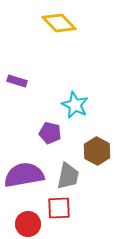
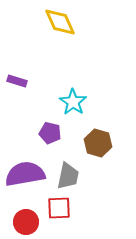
yellow diamond: moved 1 px right, 1 px up; rotated 20 degrees clockwise
cyan star: moved 2 px left, 3 px up; rotated 8 degrees clockwise
brown hexagon: moved 1 px right, 8 px up; rotated 12 degrees counterclockwise
purple semicircle: moved 1 px right, 1 px up
red circle: moved 2 px left, 2 px up
